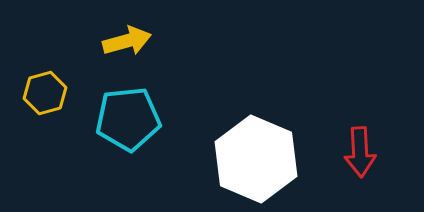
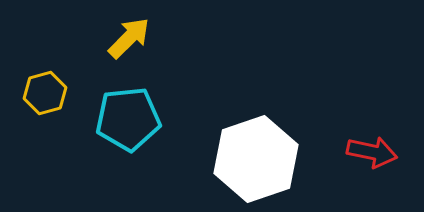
yellow arrow: moved 2 px right, 3 px up; rotated 30 degrees counterclockwise
red arrow: moved 12 px right; rotated 75 degrees counterclockwise
white hexagon: rotated 18 degrees clockwise
